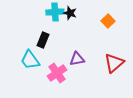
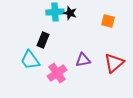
orange square: rotated 32 degrees counterclockwise
purple triangle: moved 6 px right, 1 px down
